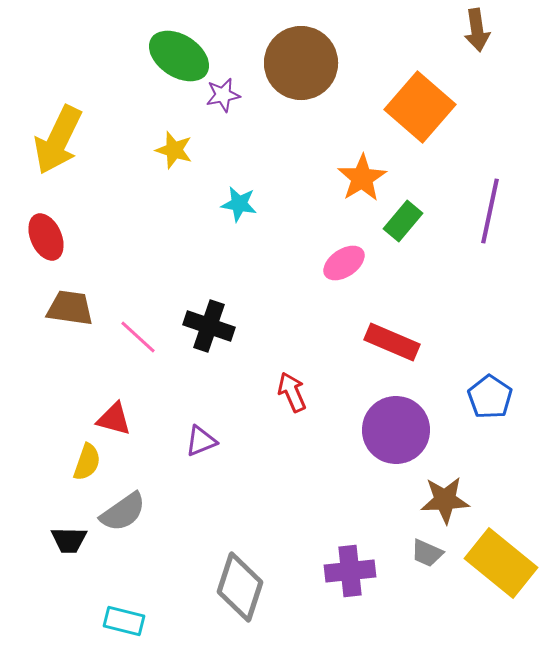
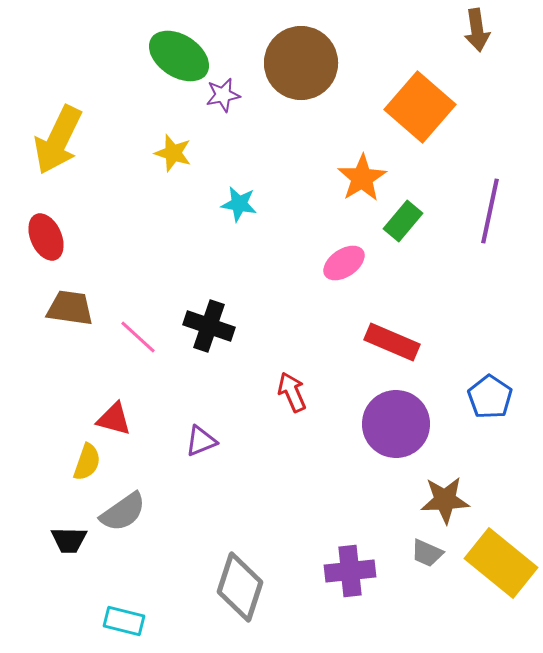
yellow star: moved 1 px left, 3 px down
purple circle: moved 6 px up
